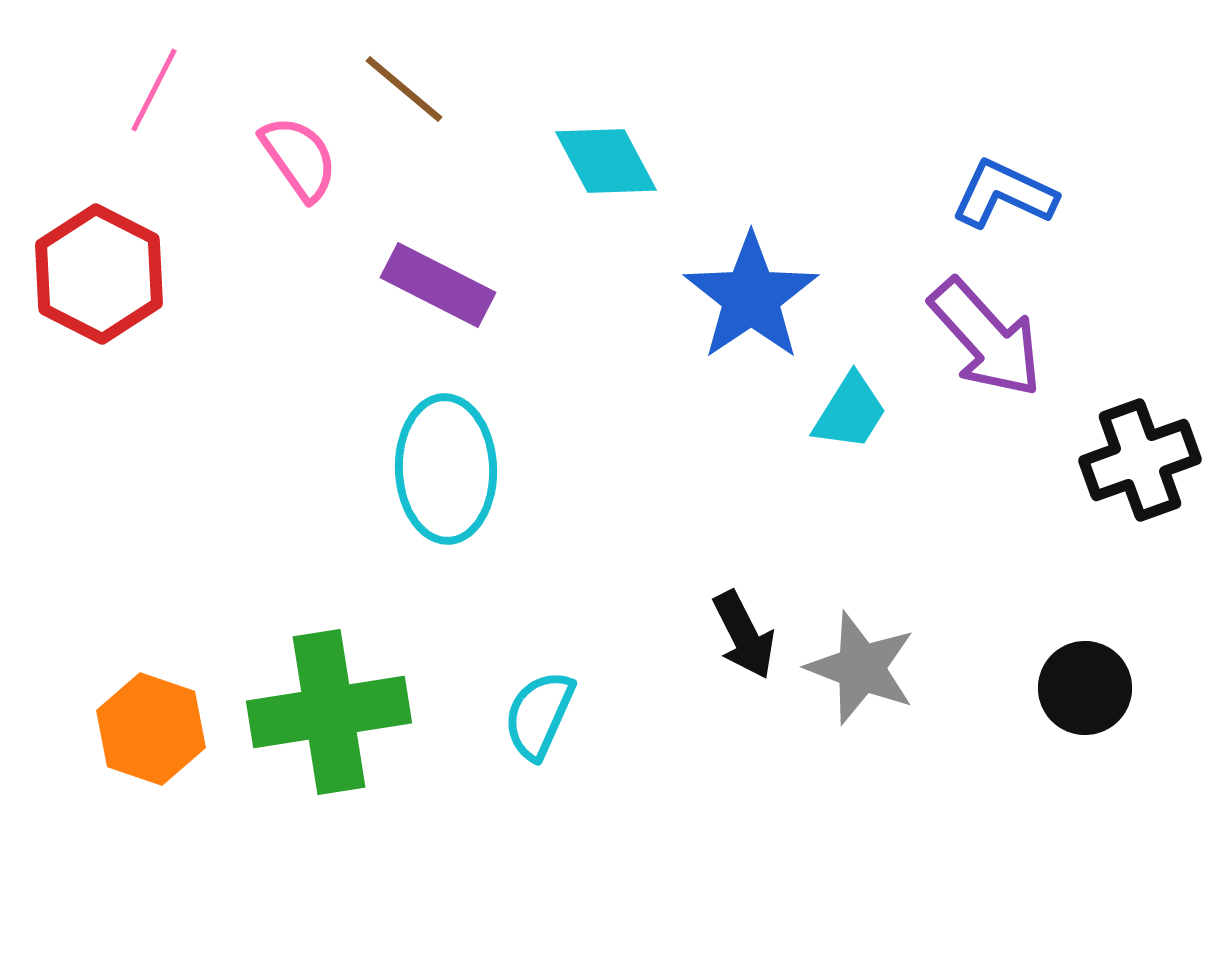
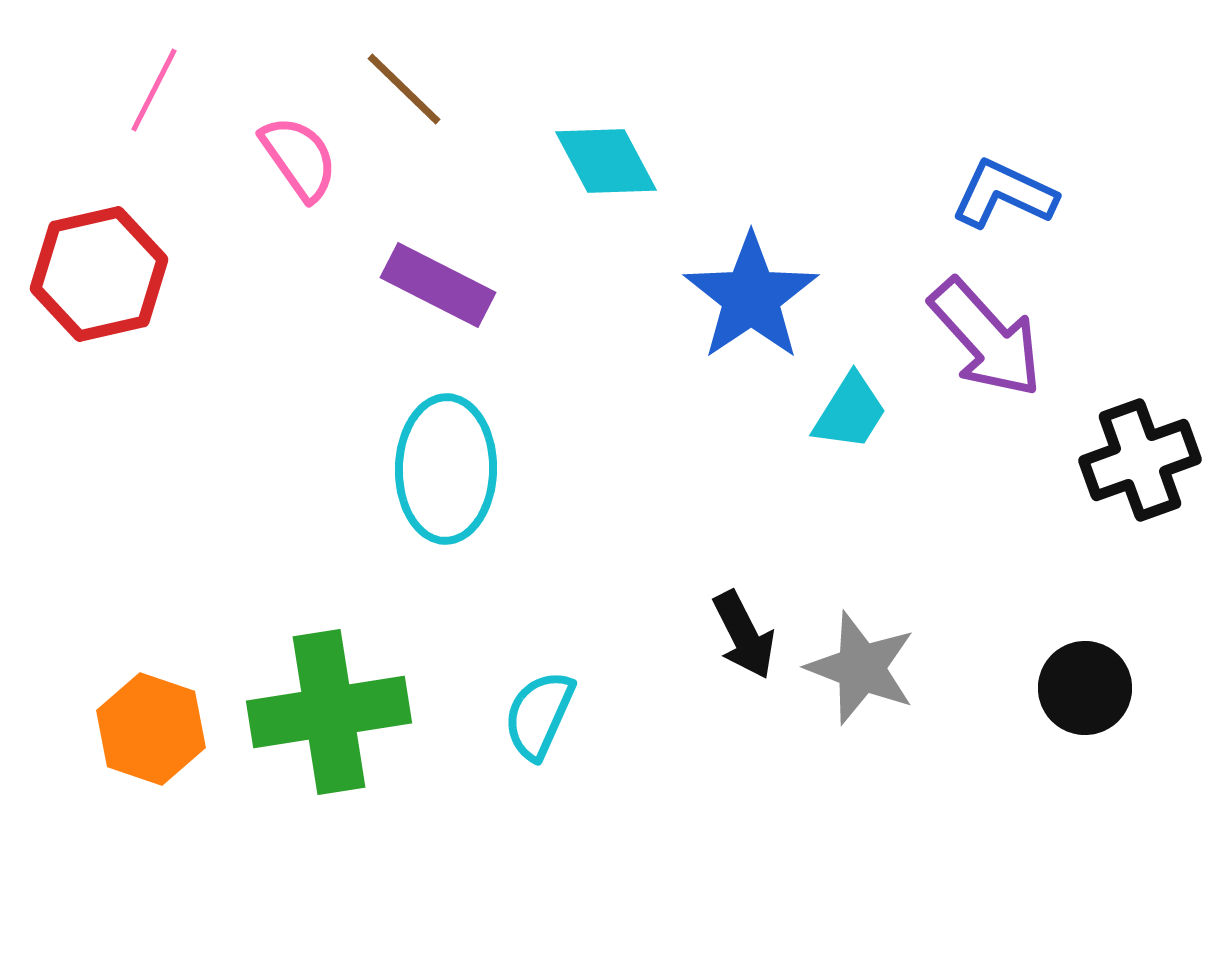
brown line: rotated 4 degrees clockwise
red hexagon: rotated 20 degrees clockwise
cyan ellipse: rotated 3 degrees clockwise
